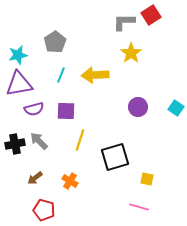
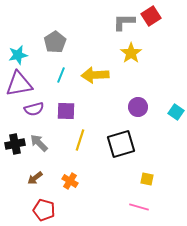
red square: moved 1 px down
cyan square: moved 4 px down
gray arrow: moved 2 px down
black square: moved 6 px right, 13 px up
